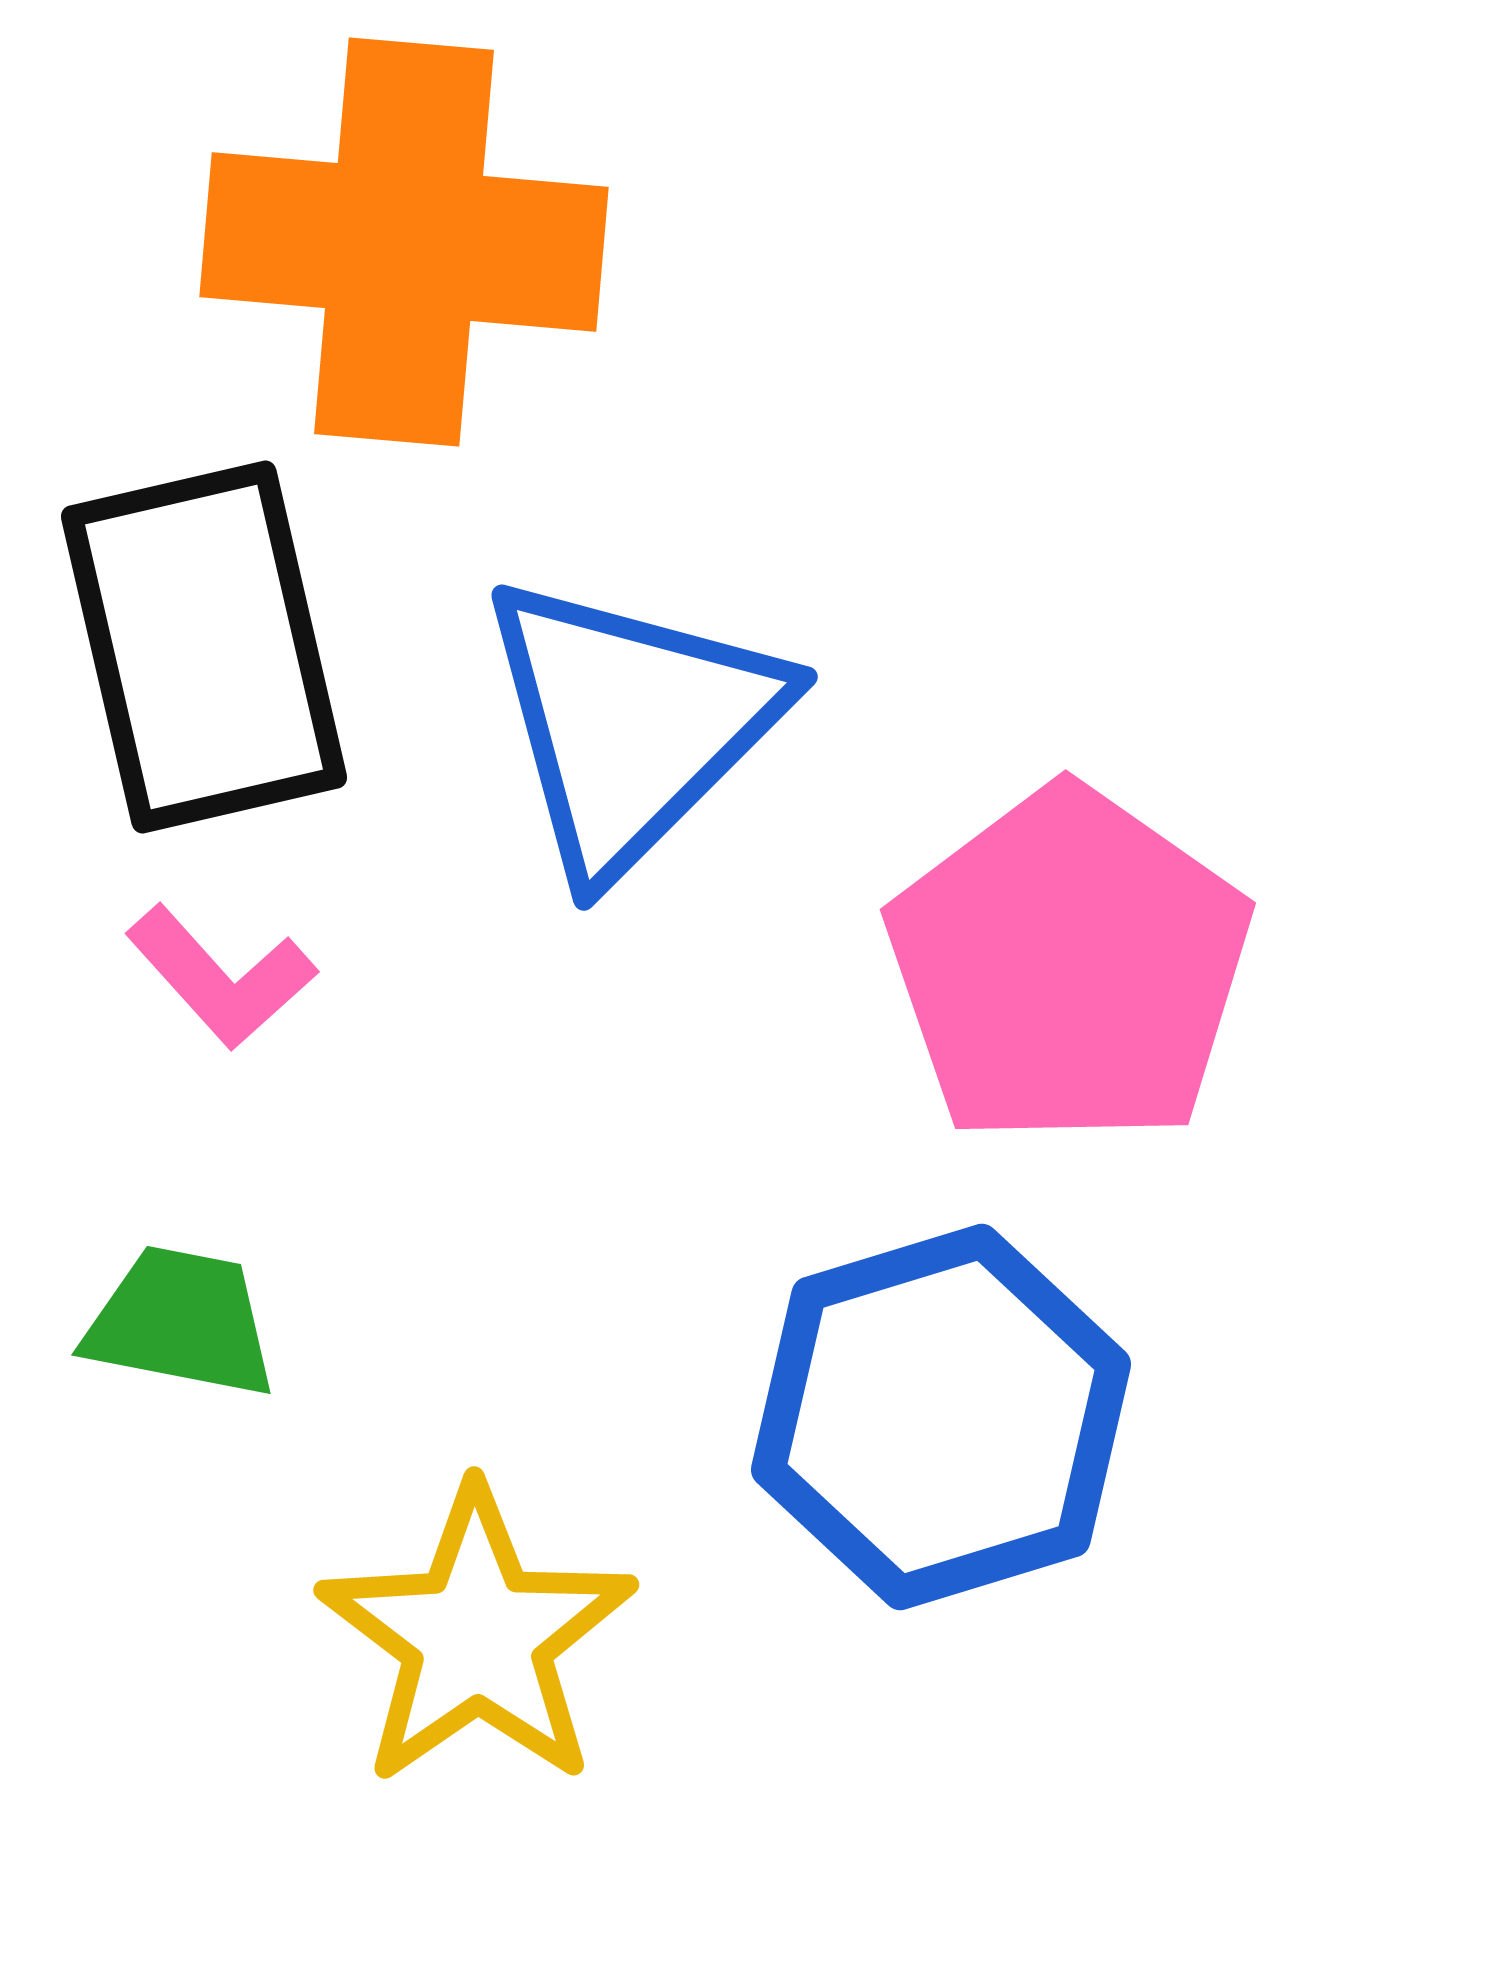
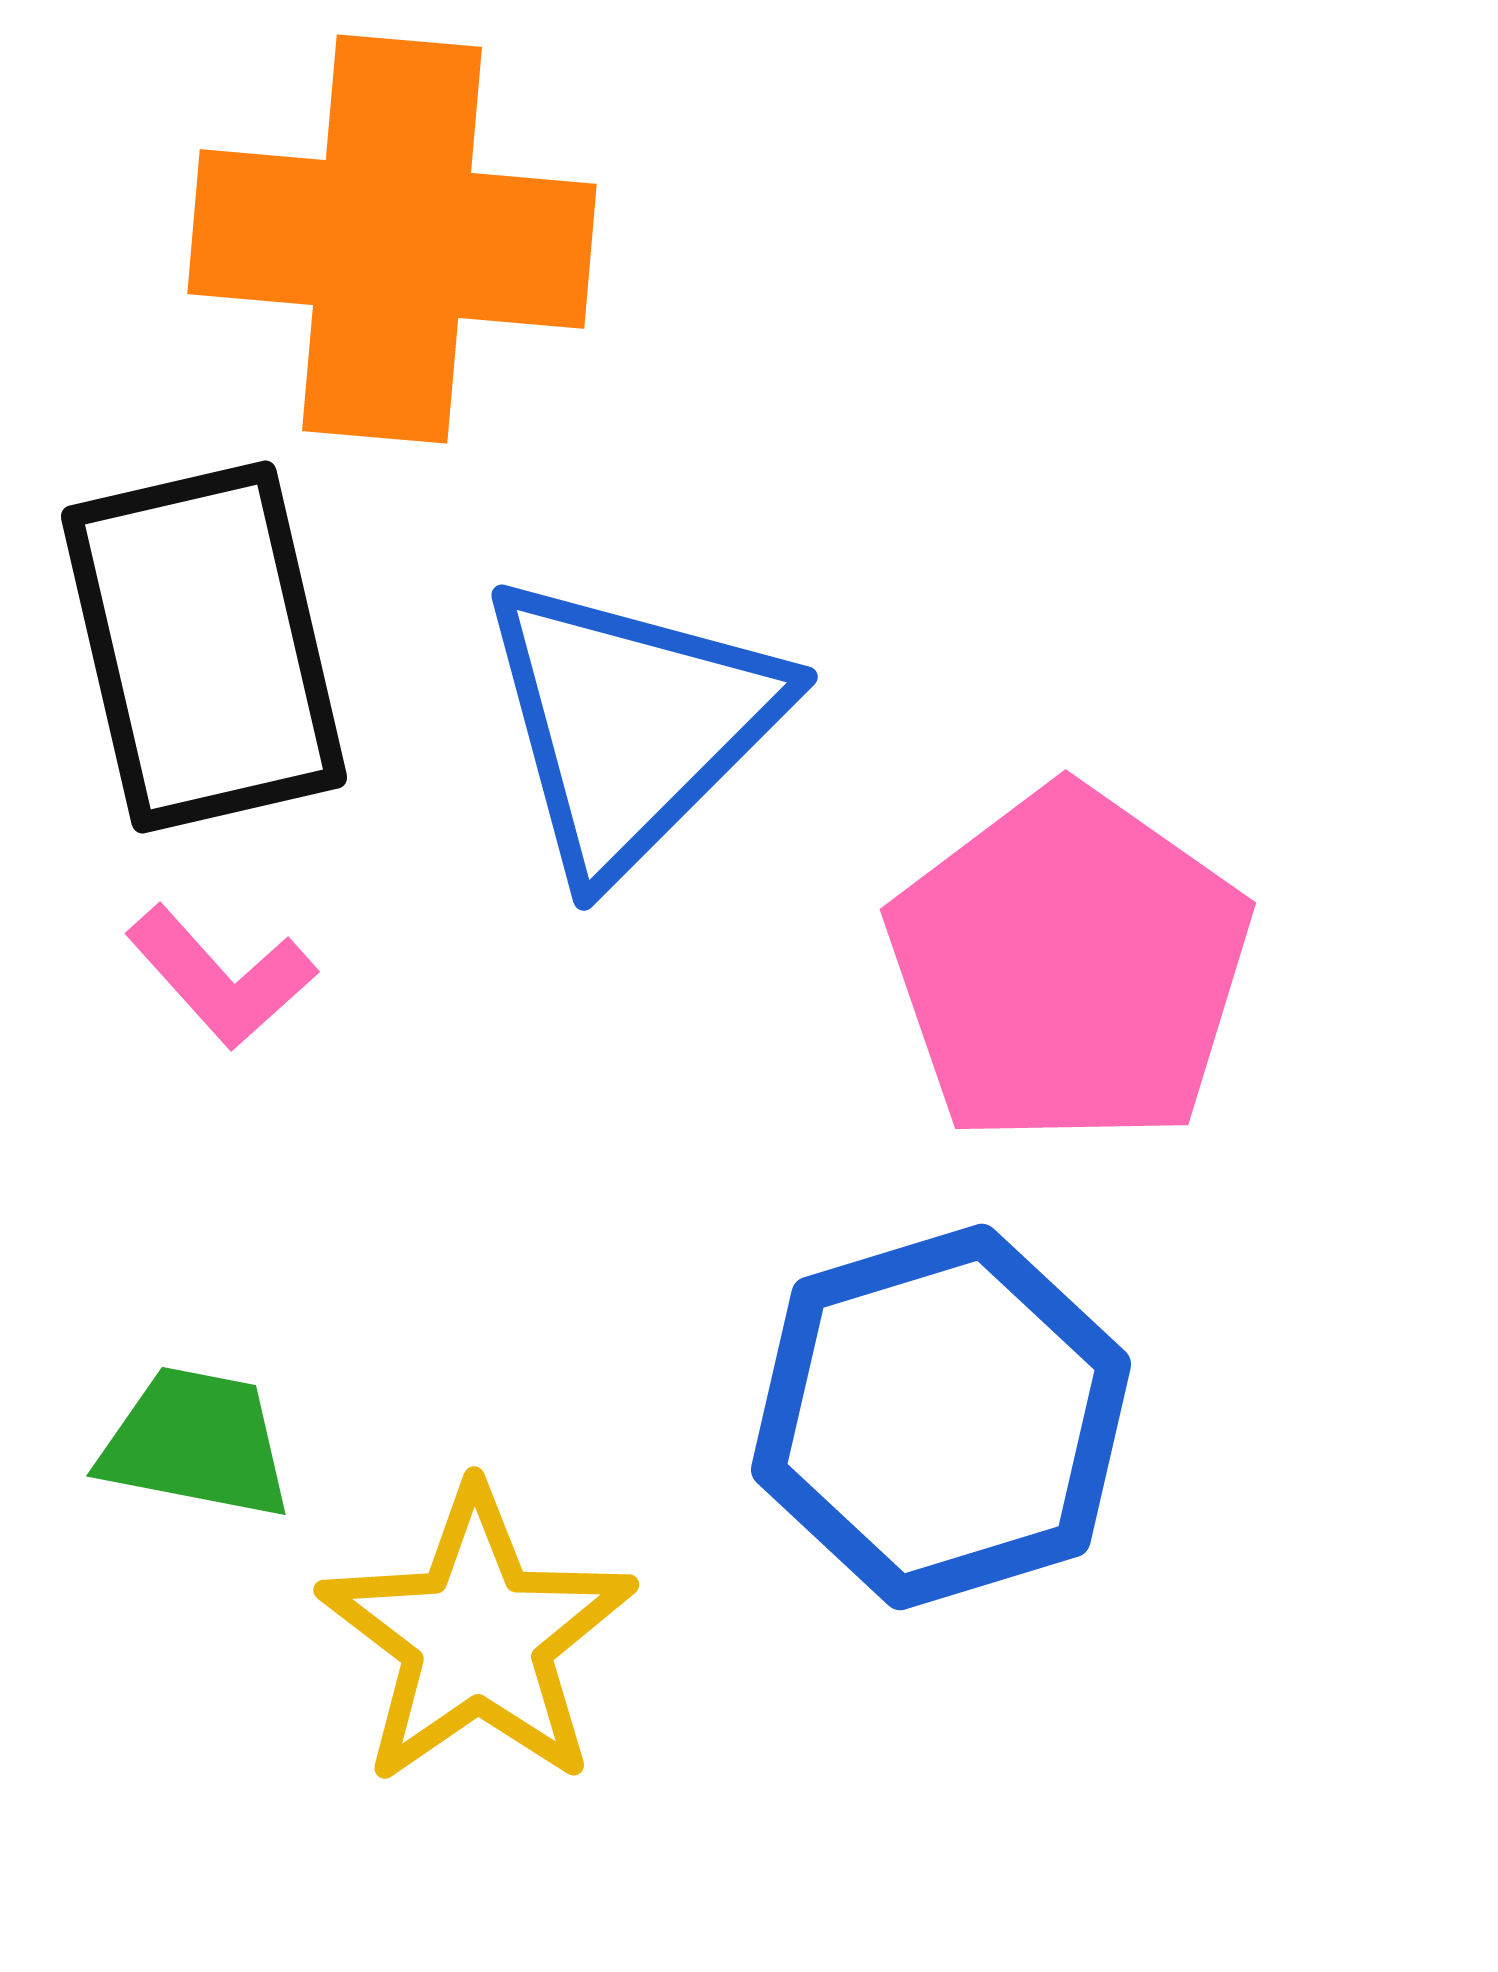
orange cross: moved 12 px left, 3 px up
green trapezoid: moved 15 px right, 121 px down
